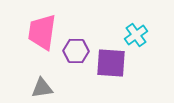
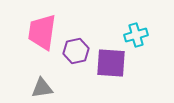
cyan cross: rotated 20 degrees clockwise
purple hexagon: rotated 15 degrees counterclockwise
